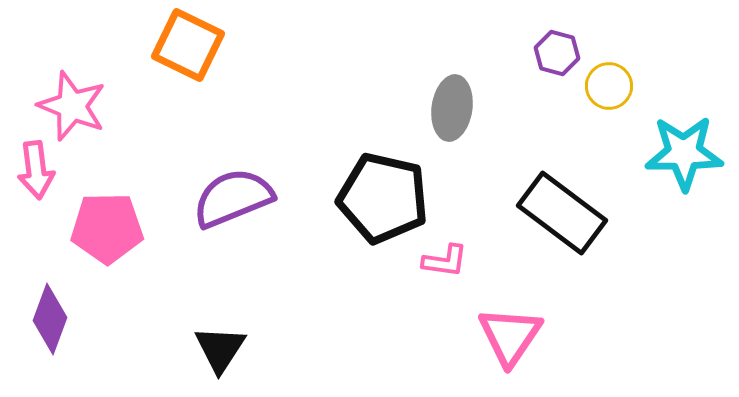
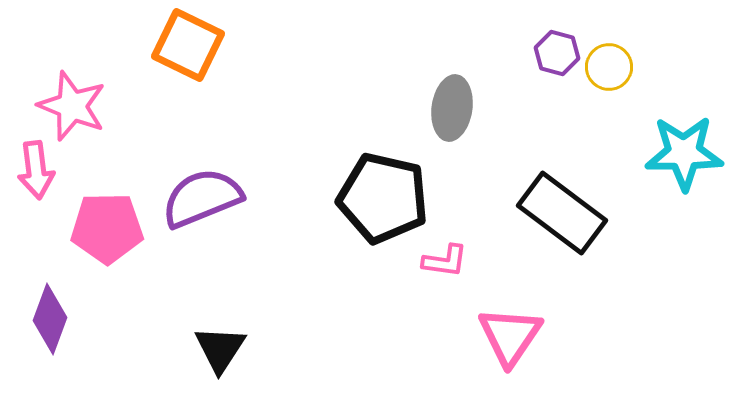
yellow circle: moved 19 px up
purple semicircle: moved 31 px left
